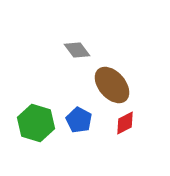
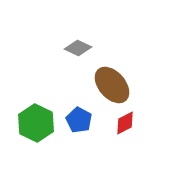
gray diamond: moved 1 px right, 2 px up; rotated 28 degrees counterclockwise
green hexagon: rotated 9 degrees clockwise
